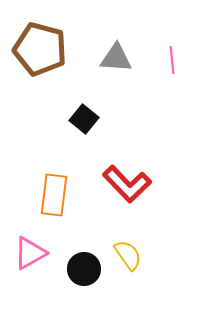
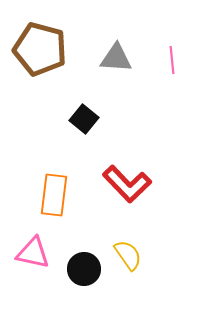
pink triangle: moved 3 px right; rotated 42 degrees clockwise
